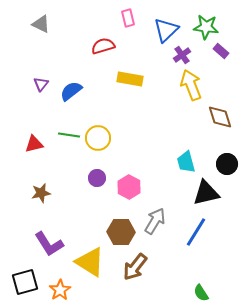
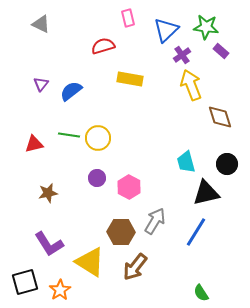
brown star: moved 7 px right
